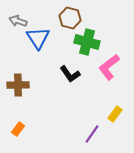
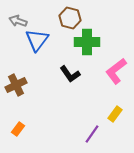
blue triangle: moved 1 px left, 2 px down; rotated 10 degrees clockwise
green cross: rotated 15 degrees counterclockwise
pink L-shape: moved 7 px right, 4 px down
brown cross: moved 2 px left; rotated 25 degrees counterclockwise
